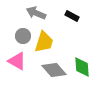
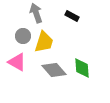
gray arrow: rotated 48 degrees clockwise
pink triangle: moved 1 px down
green diamond: moved 1 px down
